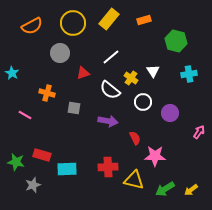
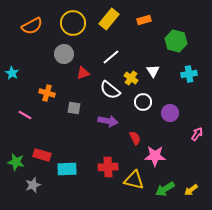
gray circle: moved 4 px right, 1 px down
pink arrow: moved 2 px left, 2 px down
